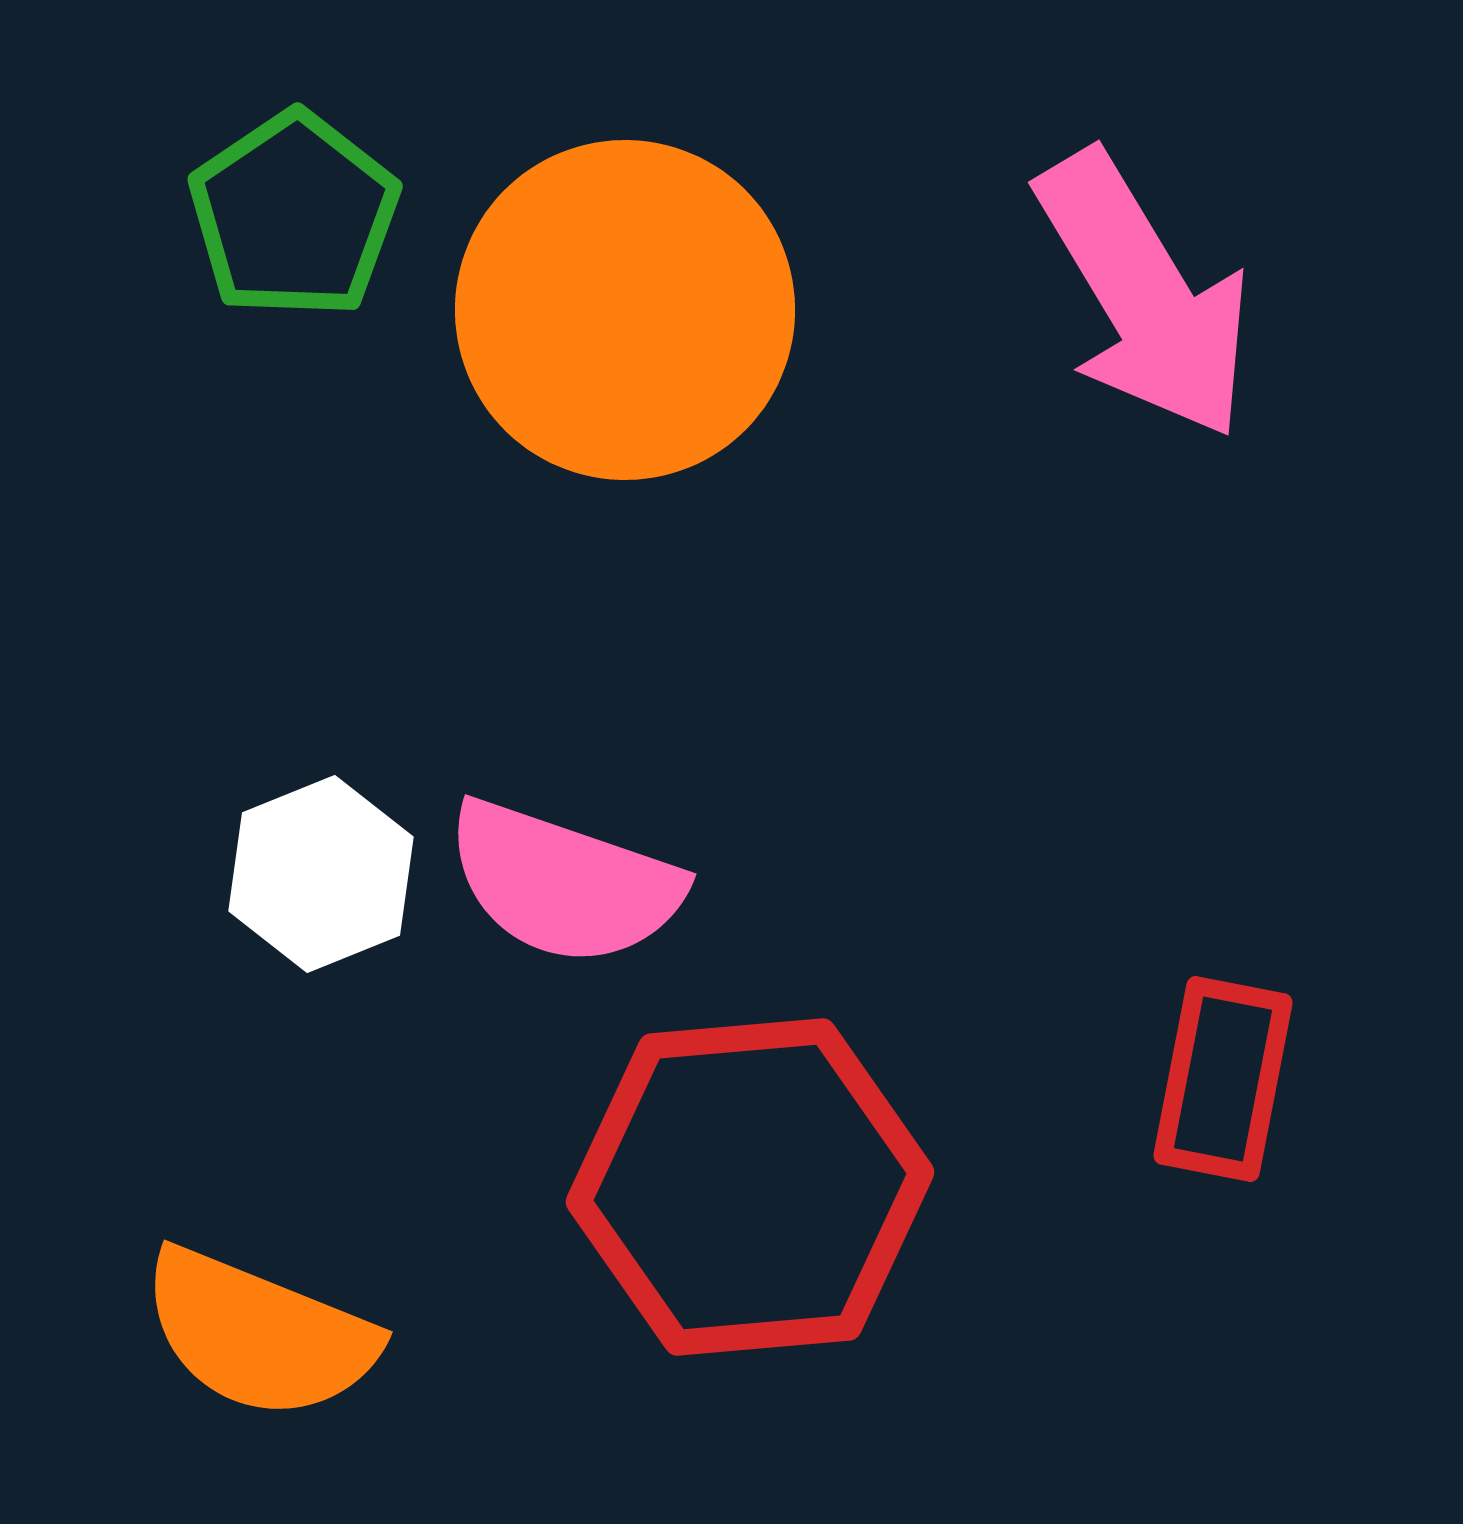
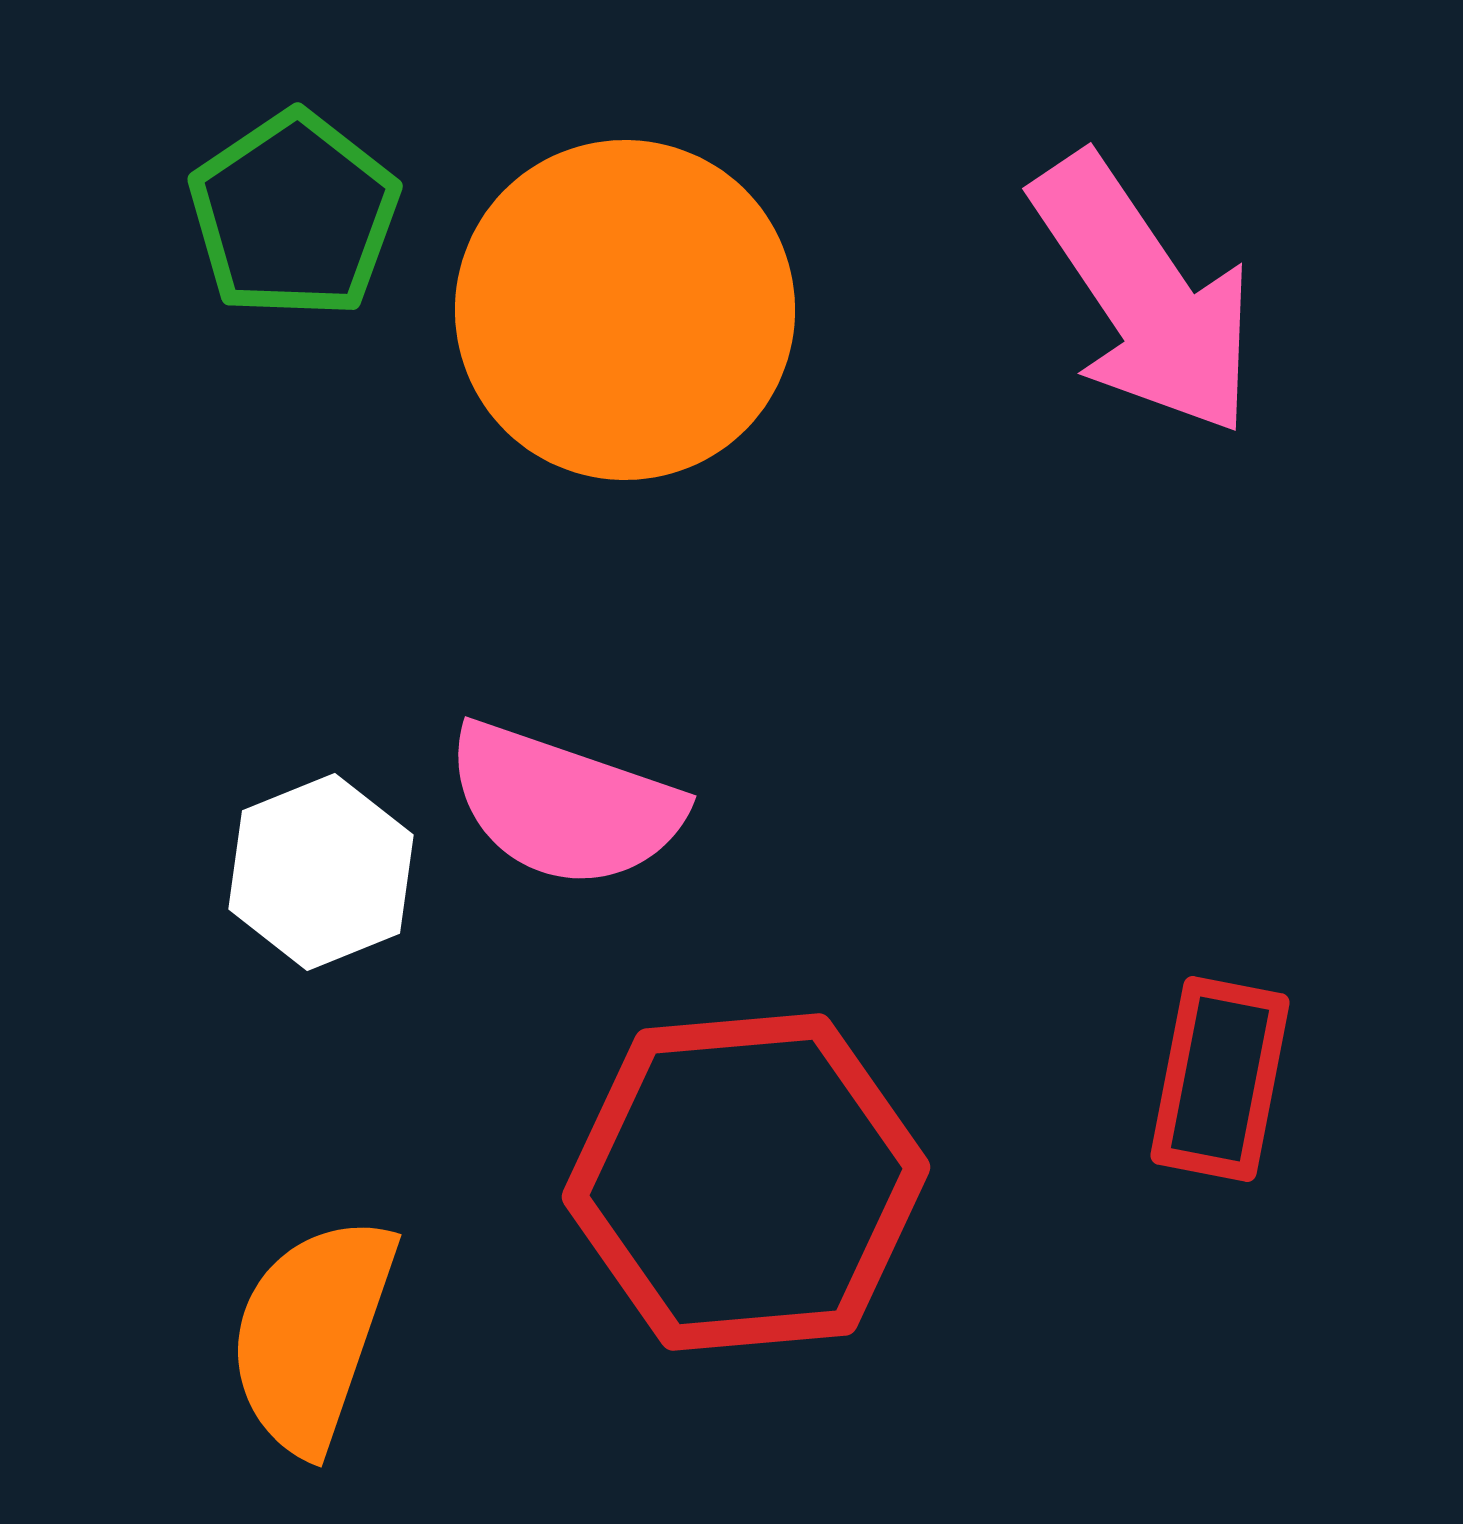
pink arrow: rotated 3 degrees counterclockwise
white hexagon: moved 2 px up
pink semicircle: moved 78 px up
red rectangle: moved 3 px left
red hexagon: moved 4 px left, 5 px up
orange semicircle: moved 53 px right; rotated 87 degrees clockwise
